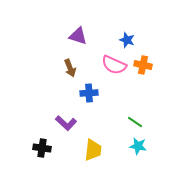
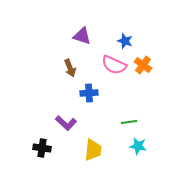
purple triangle: moved 4 px right
blue star: moved 2 px left, 1 px down
orange cross: rotated 24 degrees clockwise
green line: moved 6 px left; rotated 42 degrees counterclockwise
